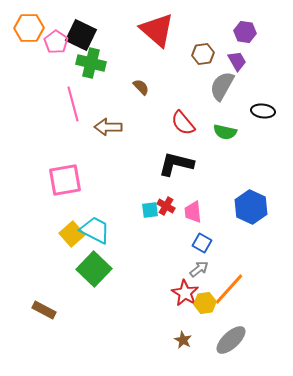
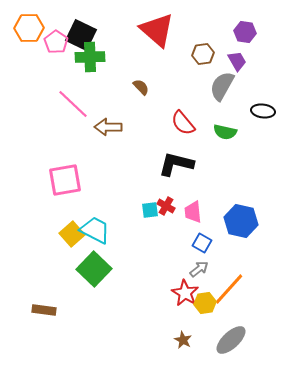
green cross: moved 1 px left, 6 px up; rotated 16 degrees counterclockwise
pink line: rotated 32 degrees counterclockwise
blue hexagon: moved 10 px left, 14 px down; rotated 12 degrees counterclockwise
brown rectangle: rotated 20 degrees counterclockwise
